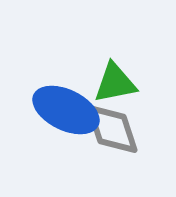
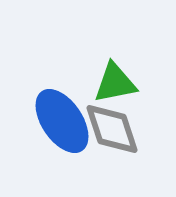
blue ellipse: moved 4 px left, 11 px down; rotated 30 degrees clockwise
